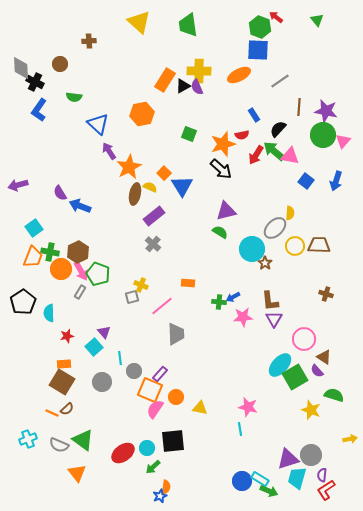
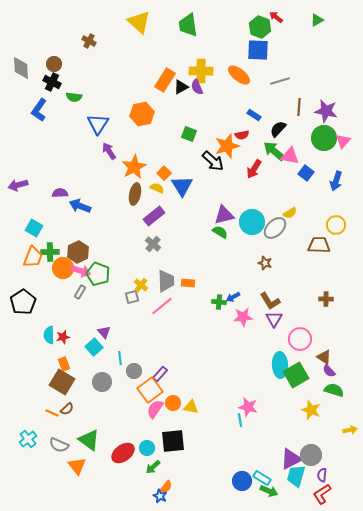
green triangle at (317, 20): rotated 40 degrees clockwise
brown cross at (89, 41): rotated 32 degrees clockwise
brown circle at (60, 64): moved 6 px left
yellow cross at (199, 71): moved 2 px right
orange ellipse at (239, 75): rotated 65 degrees clockwise
gray line at (280, 81): rotated 18 degrees clockwise
black cross at (35, 82): moved 17 px right
black triangle at (183, 86): moved 2 px left, 1 px down
blue rectangle at (254, 115): rotated 24 degrees counterclockwise
blue triangle at (98, 124): rotated 20 degrees clockwise
green circle at (323, 135): moved 1 px right, 3 px down
orange star at (223, 144): moved 4 px right, 2 px down
red arrow at (256, 155): moved 2 px left, 14 px down
orange star at (129, 167): moved 5 px right
black arrow at (221, 169): moved 8 px left, 8 px up
blue square at (306, 181): moved 8 px up
yellow semicircle at (150, 187): moved 7 px right, 1 px down
purple semicircle at (60, 193): rotated 119 degrees clockwise
purple triangle at (226, 211): moved 2 px left, 4 px down
yellow semicircle at (290, 213): rotated 56 degrees clockwise
cyan square at (34, 228): rotated 24 degrees counterclockwise
yellow circle at (295, 246): moved 41 px right, 21 px up
cyan circle at (252, 249): moved 27 px up
green cross at (50, 252): rotated 12 degrees counterclockwise
brown star at (265, 263): rotated 16 degrees counterclockwise
orange circle at (61, 269): moved 2 px right, 1 px up
pink arrow at (81, 271): rotated 42 degrees counterclockwise
yellow cross at (141, 285): rotated 16 degrees clockwise
brown cross at (326, 294): moved 5 px down; rotated 16 degrees counterclockwise
brown L-shape at (270, 301): rotated 25 degrees counterclockwise
cyan semicircle at (49, 313): moved 22 px down
gray trapezoid at (176, 334): moved 10 px left, 53 px up
red star at (67, 336): moved 4 px left, 1 px down
pink circle at (304, 339): moved 4 px left
orange rectangle at (64, 364): rotated 72 degrees clockwise
cyan ellipse at (280, 365): rotated 45 degrees counterclockwise
purple semicircle at (317, 371): moved 12 px right
green square at (295, 377): moved 1 px right, 2 px up
orange square at (150, 390): rotated 30 degrees clockwise
green semicircle at (334, 395): moved 5 px up
orange circle at (176, 397): moved 3 px left, 6 px down
yellow triangle at (200, 408): moved 9 px left, 1 px up
cyan line at (240, 429): moved 9 px up
cyan cross at (28, 439): rotated 18 degrees counterclockwise
yellow arrow at (350, 439): moved 9 px up
green triangle at (83, 440): moved 6 px right
purple triangle at (288, 459): moved 3 px right; rotated 10 degrees counterclockwise
orange triangle at (77, 473): moved 7 px up
cyan trapezoid at (297, 478): moved 1 px left, 2 px up
cyan rectangle at (260, 479): moved 2 px right, 1 px up
orange semicircle at (166, 487): rotated 32 degrees clockwise
red L-shape at (326, 490): moved 4 px left, 4 px down
blue star at (160, 496): rotated 24 degrees counterclockwise
